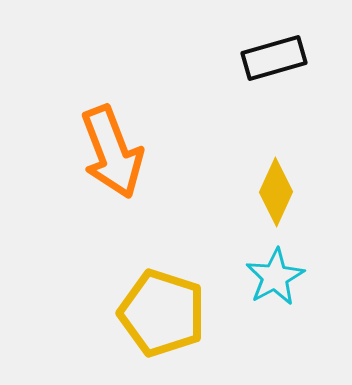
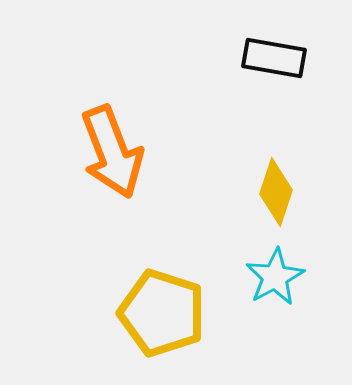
black rectangle: rotated 26 degrees clockwise
yellow diamond: rotated 6 degrees counterclockwise
